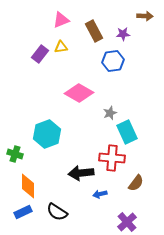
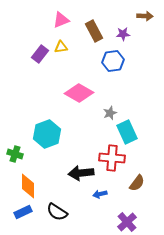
brown semicircle: moved 1 px right
